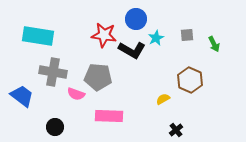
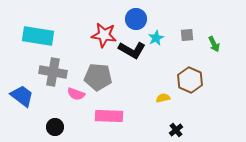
yellow semicircle: moved 1 px up; rotated 16 degrees clockwise
